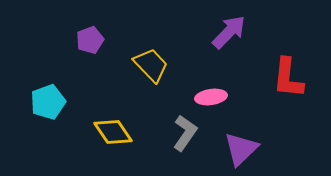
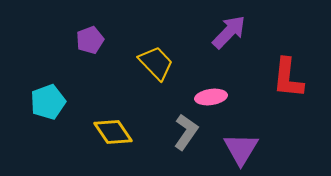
yellow trapezoid: moved 5 px right, 2 px up
gray L-shape: moved 1 px right, 1 px up
purple triangle: rotated 15 degrees counterclockwise
